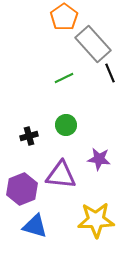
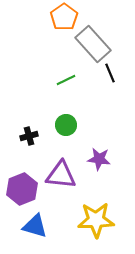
green line: moved 2 px right, 2 px down
